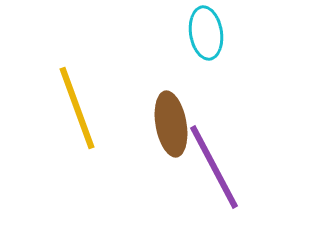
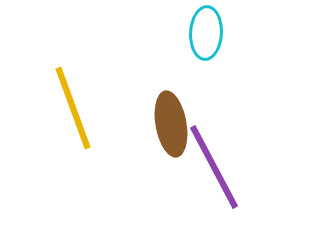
cyan ellipse: rotated 12 degrees clockwise
yellow line: moved 4 px left
